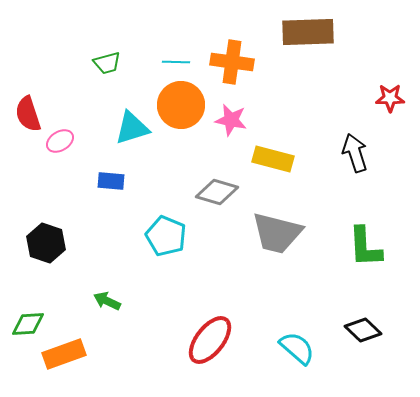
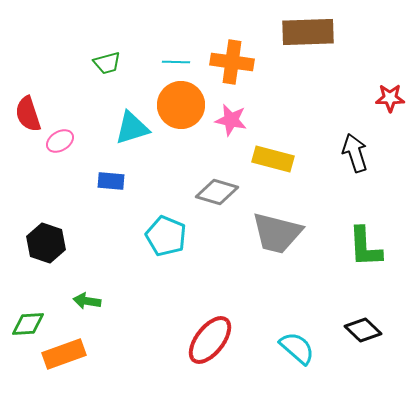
green arrow: moved 20 px left; rotated 16 degrees counterclockwise
